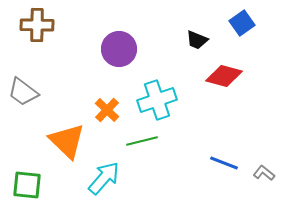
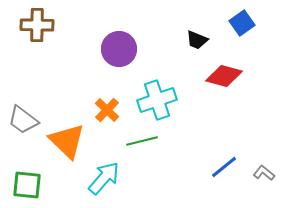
gray trapezoid: moved 28 px down
blue line: moved 4 px down; rotated 60 degrees counterclockwise
